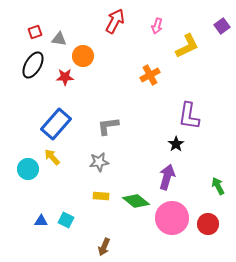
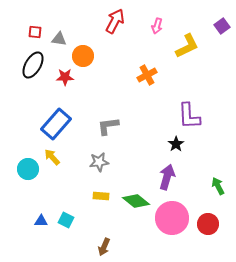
red square: rotated 24 degrees clockwise
orange cross: moved 3 px left
purple L-shape: rotated 12 degrees counterclockwise
